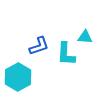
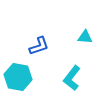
cyan L-shape: moved 6 px right, 24 px down; rotated 35 degrees clockwise
cyan hexagon: rotated 20 degrees counterclockwise
